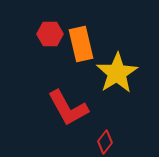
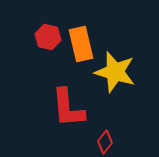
red hexagon: moved 2 px left, 3 px down; rotated 15 degrees clockwise
yellow star: moved 2 px left, 1 px up; rotated 24 degrees counterclockwise
red L-shape: rotated 24 degrees clockwise
